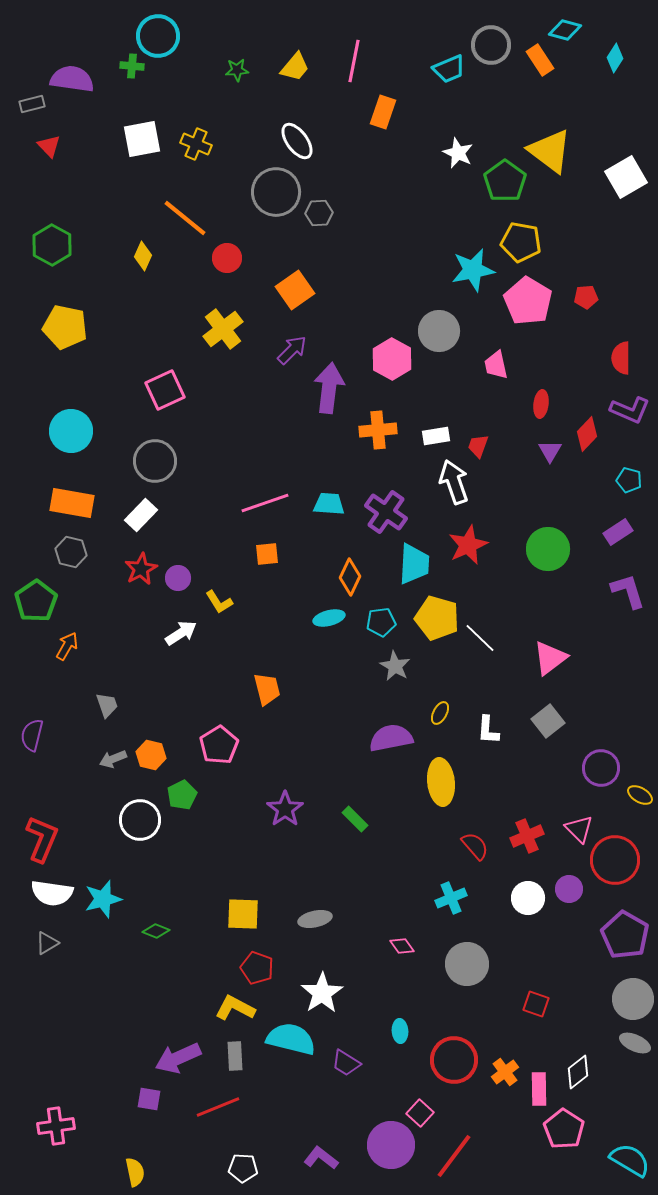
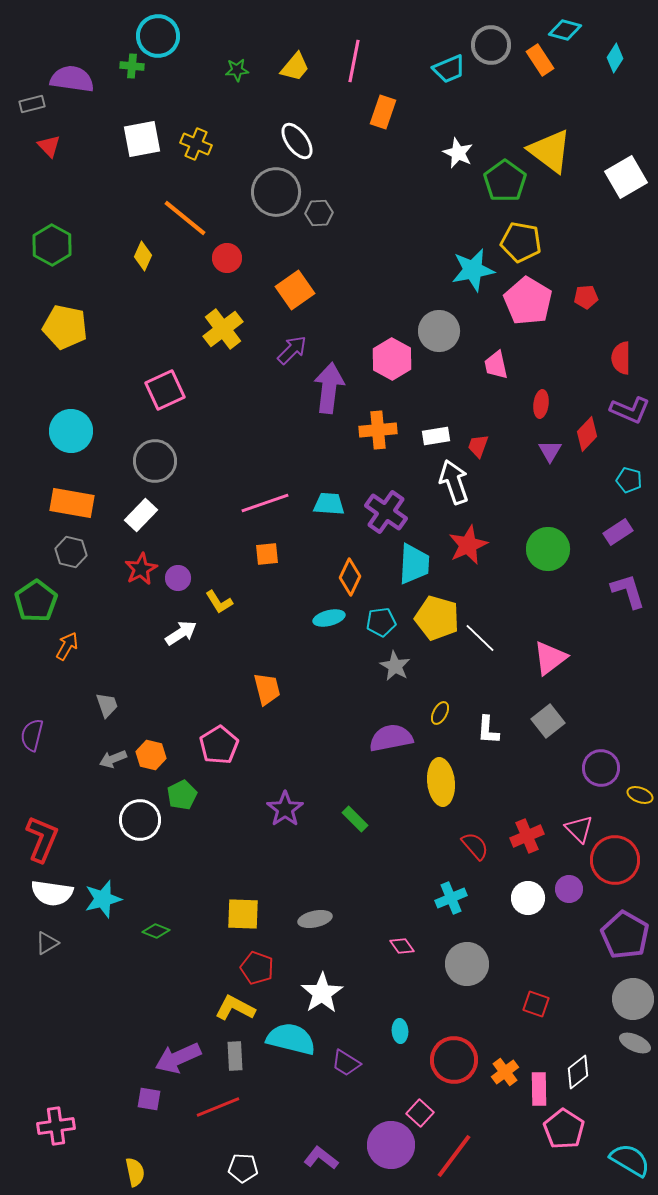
yellow ellipse at (640, 795): rotated 10 degrees counterclockwise
